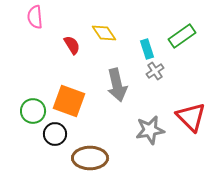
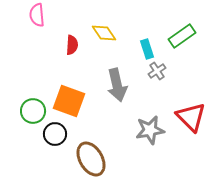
pink semicircle: moved 2 px right, 2 px up
red semicircle: rotated 36 degrees clockwise
gray cross: moved 2 px right
brown ellipse: moved 1 px right, 1 px down; rotated 60 degrees clockwise
